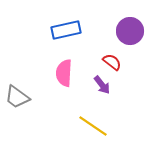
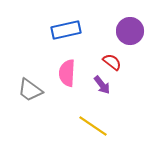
pink semicircle: moved 3 px right
gray trapezoid: moved 13 px right, 7 px up
